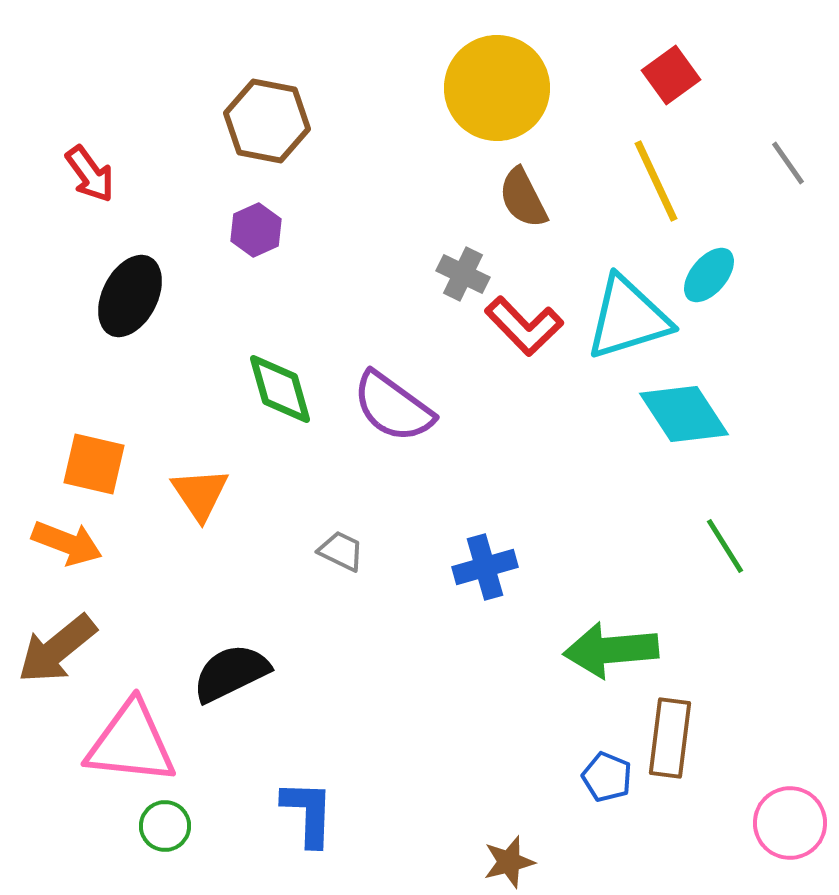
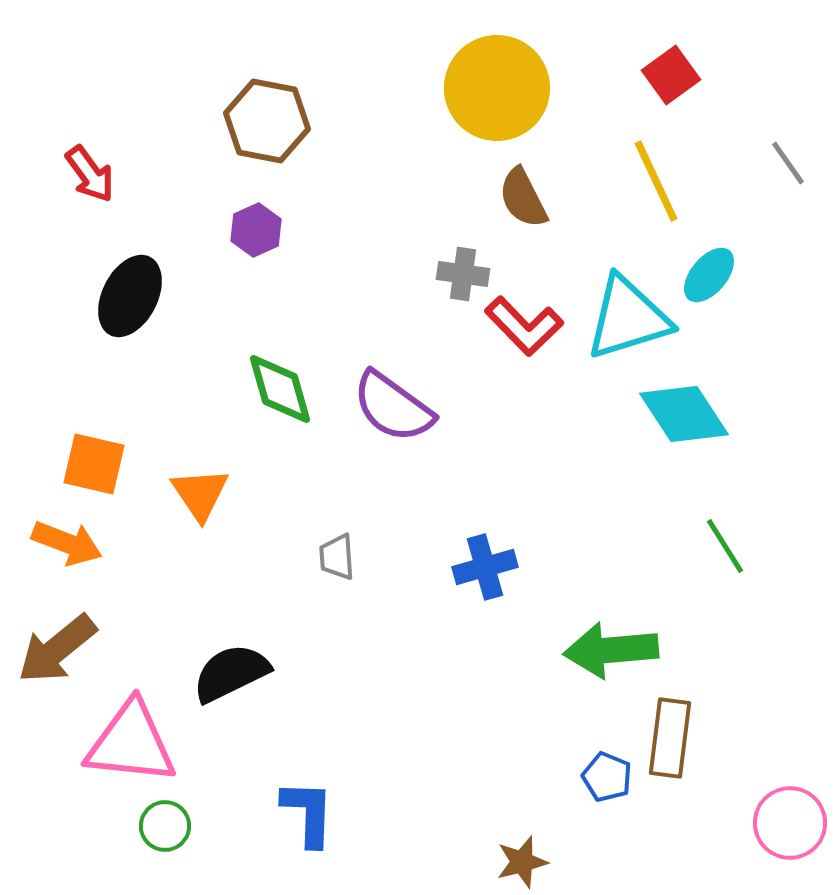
gray cross: rotated 18 degrees counterclockwise
gray trapezoid: moved 4 px left, 6 px down; rotated 120 degrees counterclockwise
brown star: moved 13 px right
